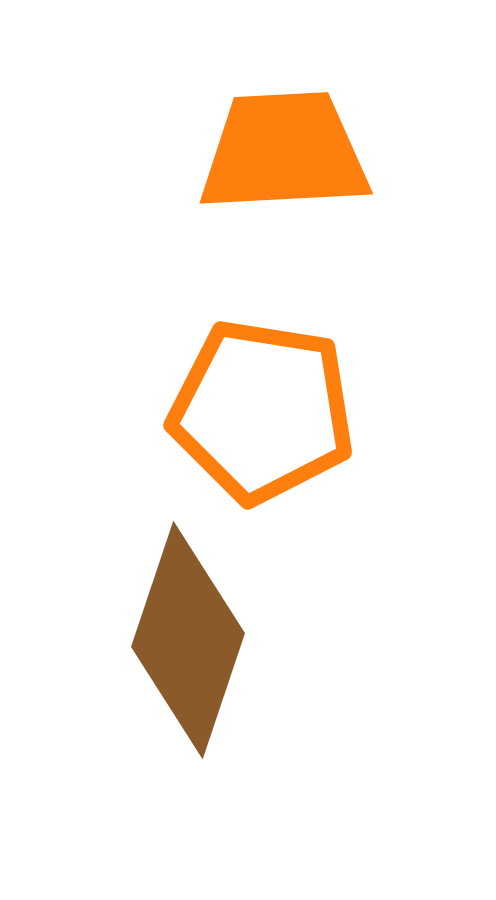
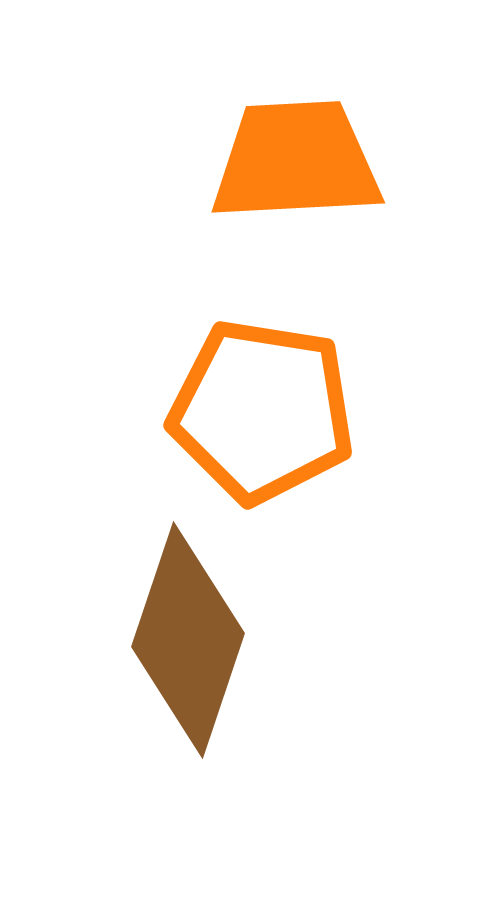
orange trapezoid: moved 12 px right, 9 px down
